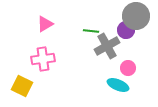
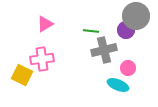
gray cross: moved 3 px left, 4 px down; rotated 15 degrees clockwise
pink cross: moved 1 px left
yellow square: moved 11 px up
